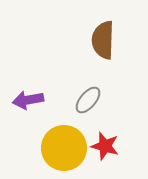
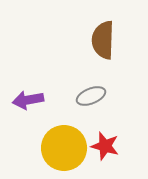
gray ellipse: moved 3 px right, 4 px up; rotated 28 degrees clockwise
